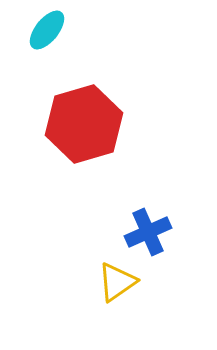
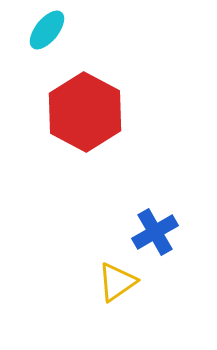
red hexagon: moved 1 px right, 12 px up; rotated 16 degrees counterclockwise
blue cross: moved 7 px right; rotated 6 degrees counterclockwise
